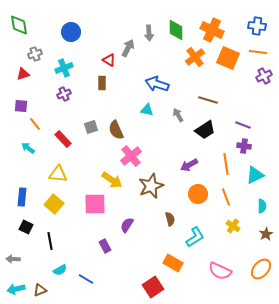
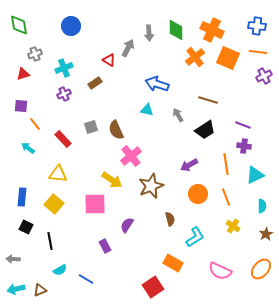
blue circle at (71, 32): moved 6 px up
brown rectangle at (102, 83): moved 7 px left; rotated 56 degrees clockwise
